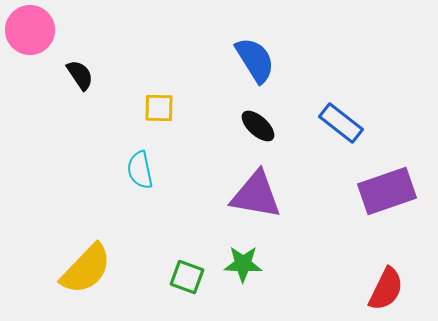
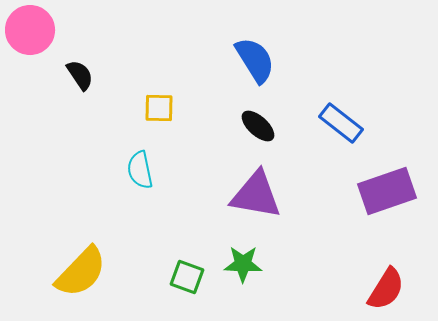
yellow semicircle: moved 5 px left, 3 px down
red semicircle: rotated 6 degrees clockwise
